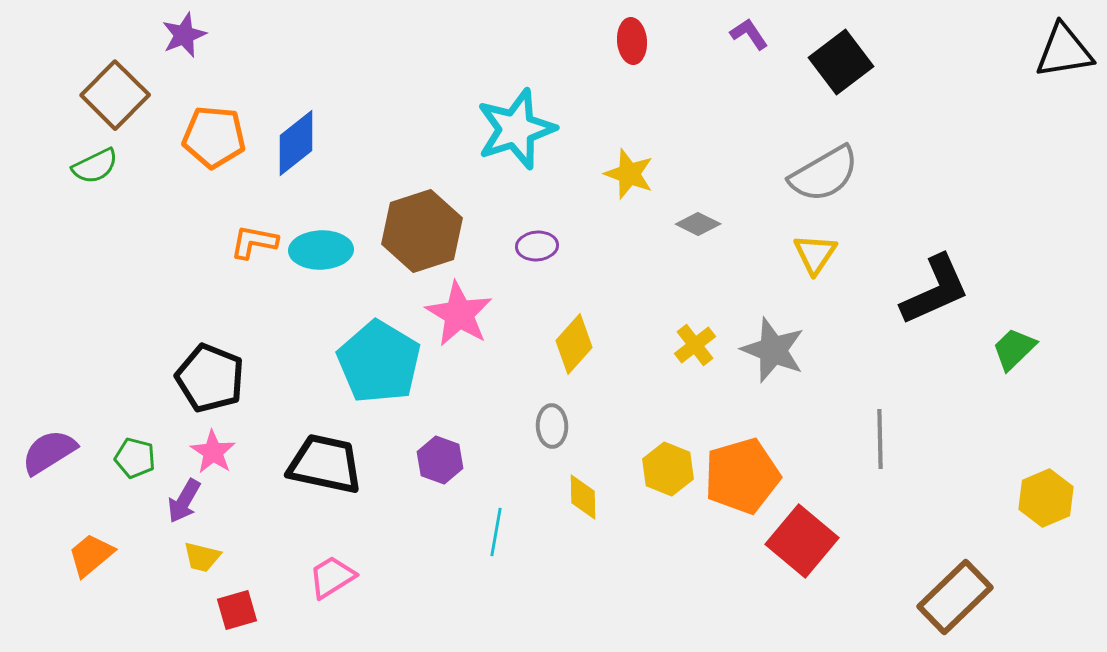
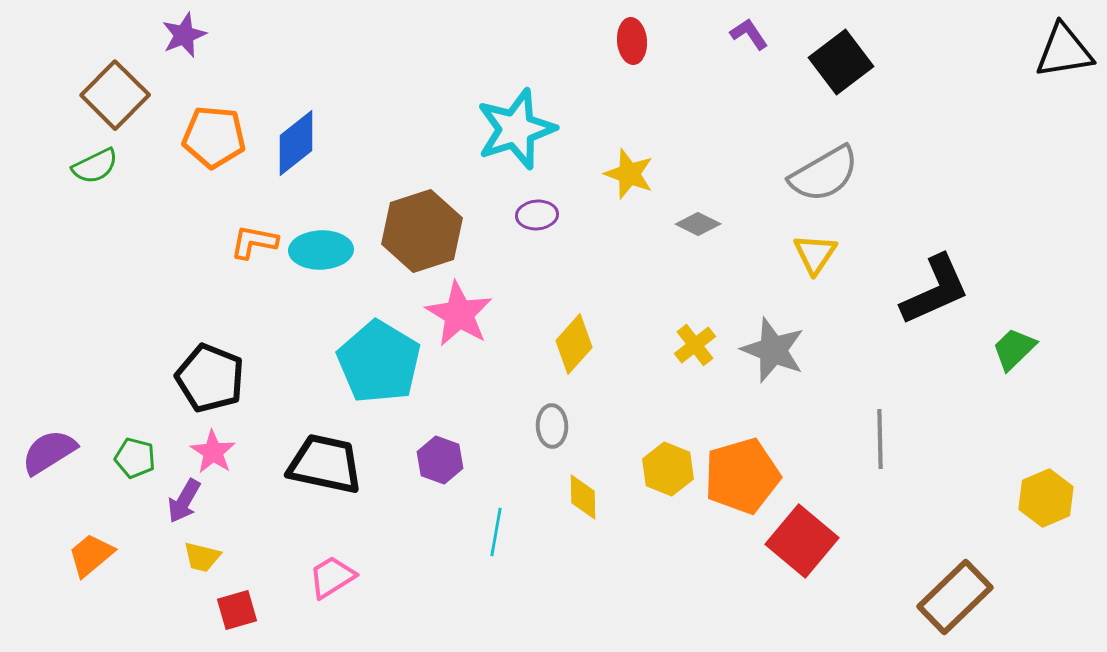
purple ellipse at (537, 246): moved 31 px up
